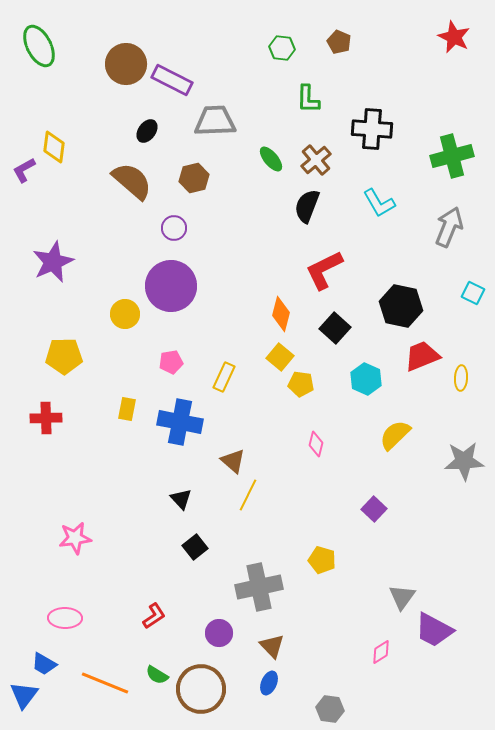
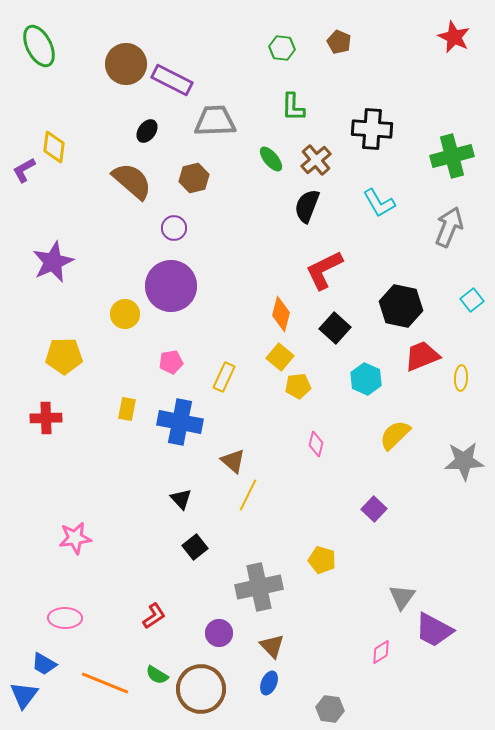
green L-shape at (308, 99): moved 15 px left, 8 px down
cyan square at (473, 293): moved 1 px left, 7 px down; rotated 25 degrees clockwise
yellow pentagon at (301, 384): moved 3 px left, 2 px down; rotated 15 degrees counterclockwise
